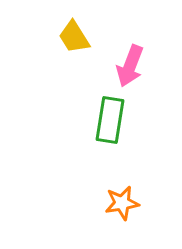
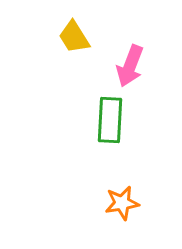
green rectangle: rotated 6 degrees counterclockwise
